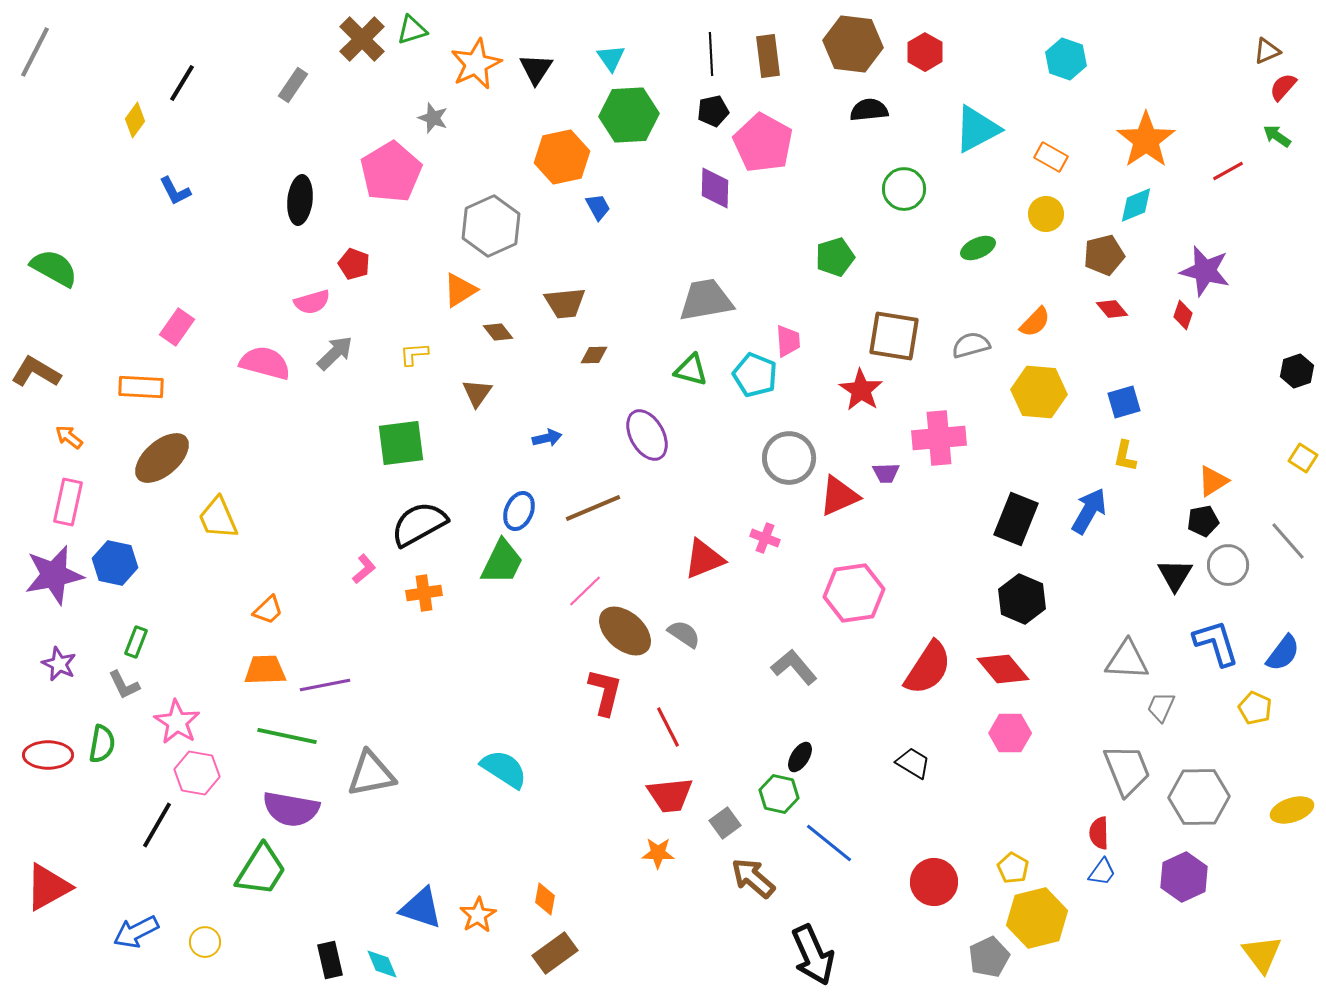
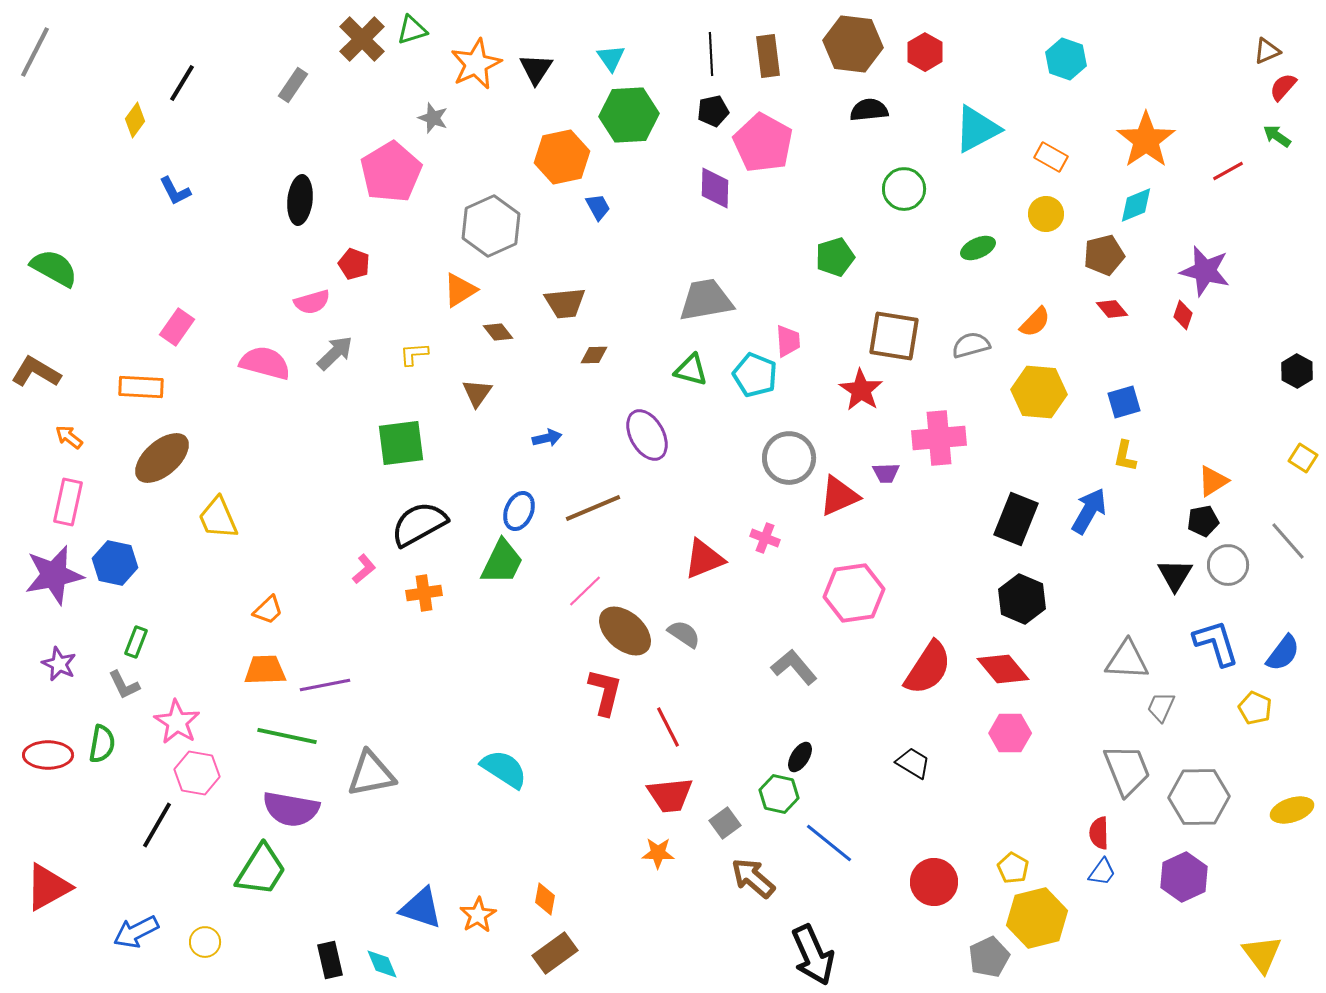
black hexagon at (1297, 371): rotated 12 degrees counterclockwise
